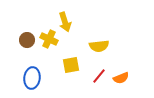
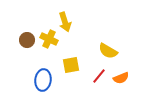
yellow semicircle: moved 9 px right, 5 px down; rotated 36 degrees clockwise
blue ellipse: moved 11 px right, 2 px down
